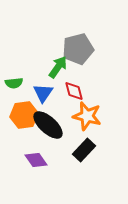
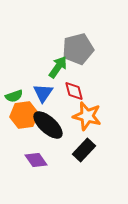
green semicircle: moved 13 px down; rotated 12 degrees counterclockwise
